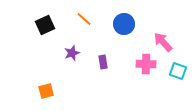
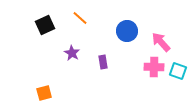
orange line: moved 4 px left, 1 px up
blue circle: moved 3 px right, 7 px down
pink arrow: moved 2 px left
purple star: rotated 21 degrees counterclockwise
pink cross: moved 8 px right, 3 px down
orange square: moved 2 px left, 2 px down
